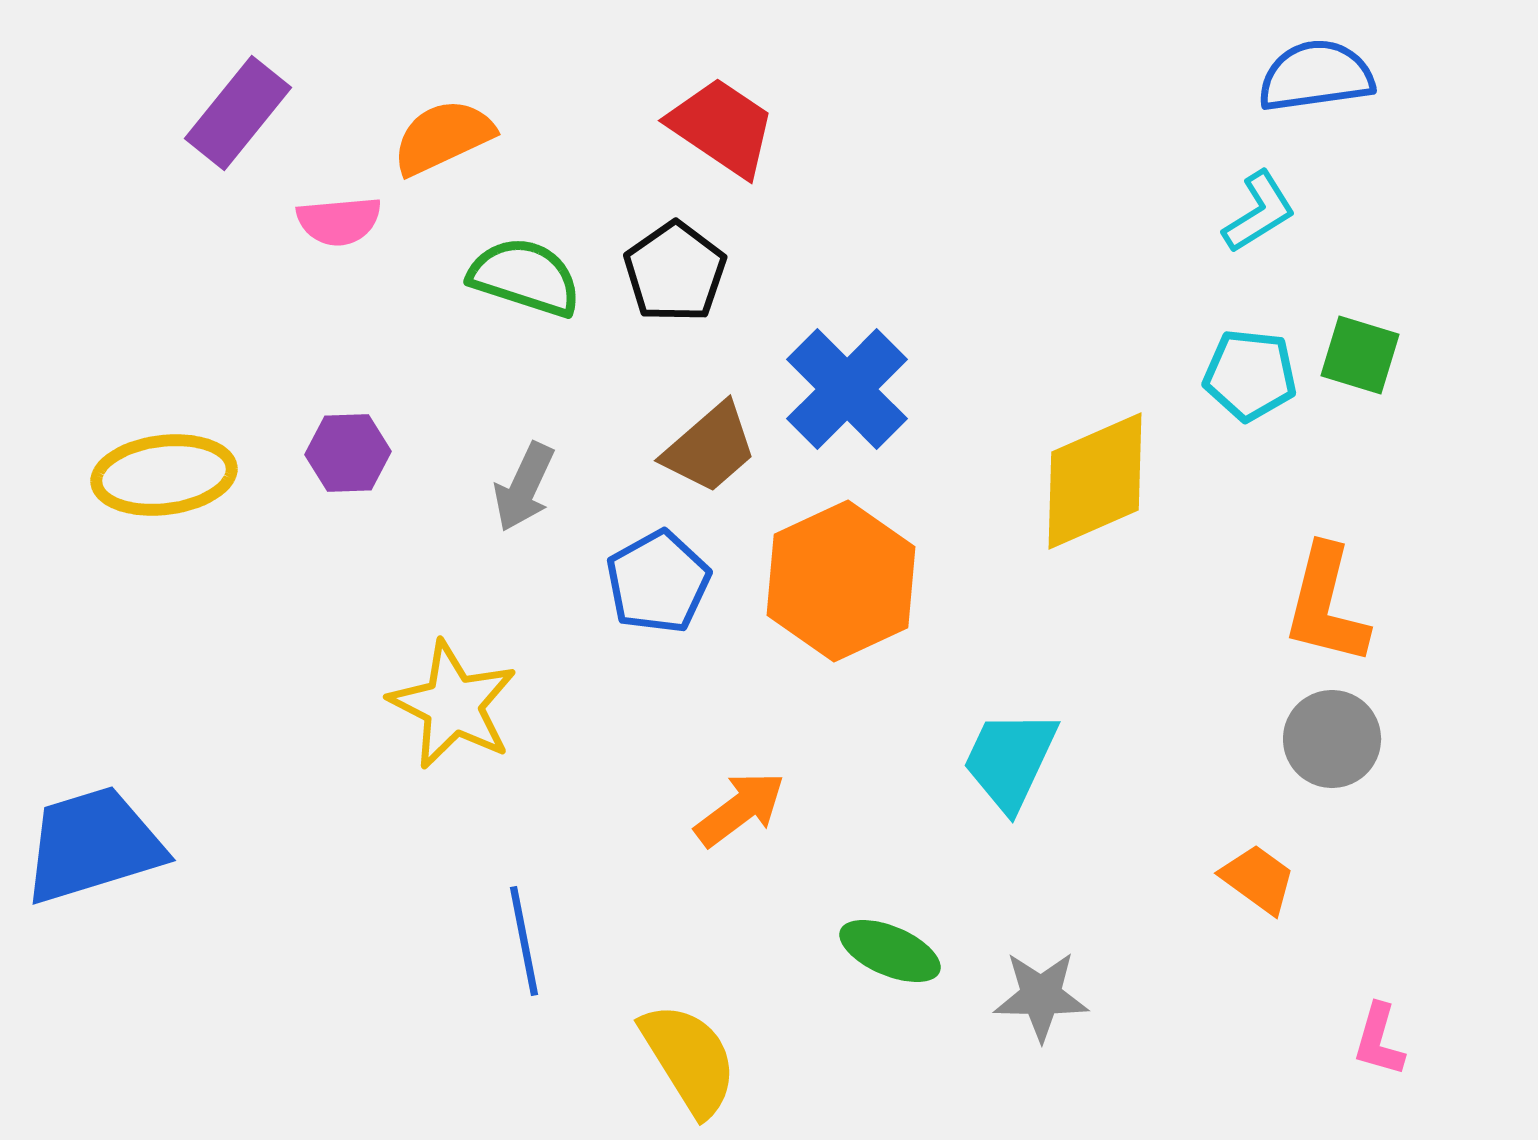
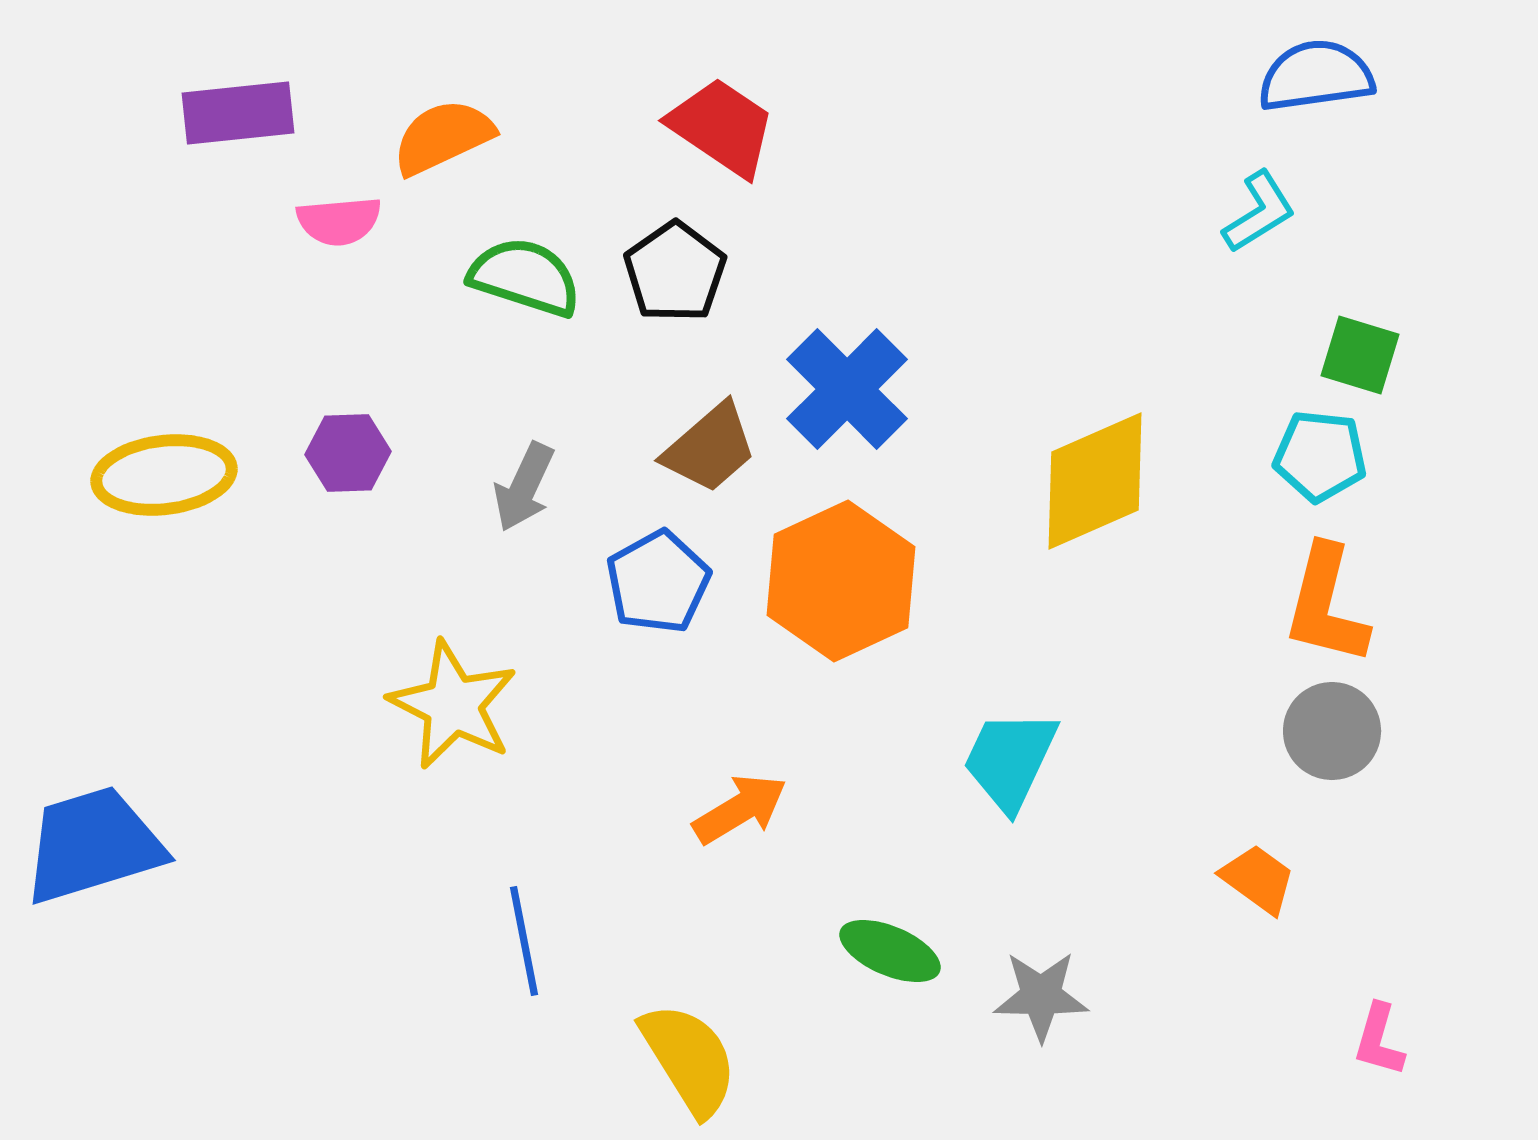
purple rectangle: rotated 45 degrees clockwise
cyan pentagon: moved 70 px right, 81 px down
gray circle: moved 8 px up
orange arrow: rotated 6 degrees clockwise
